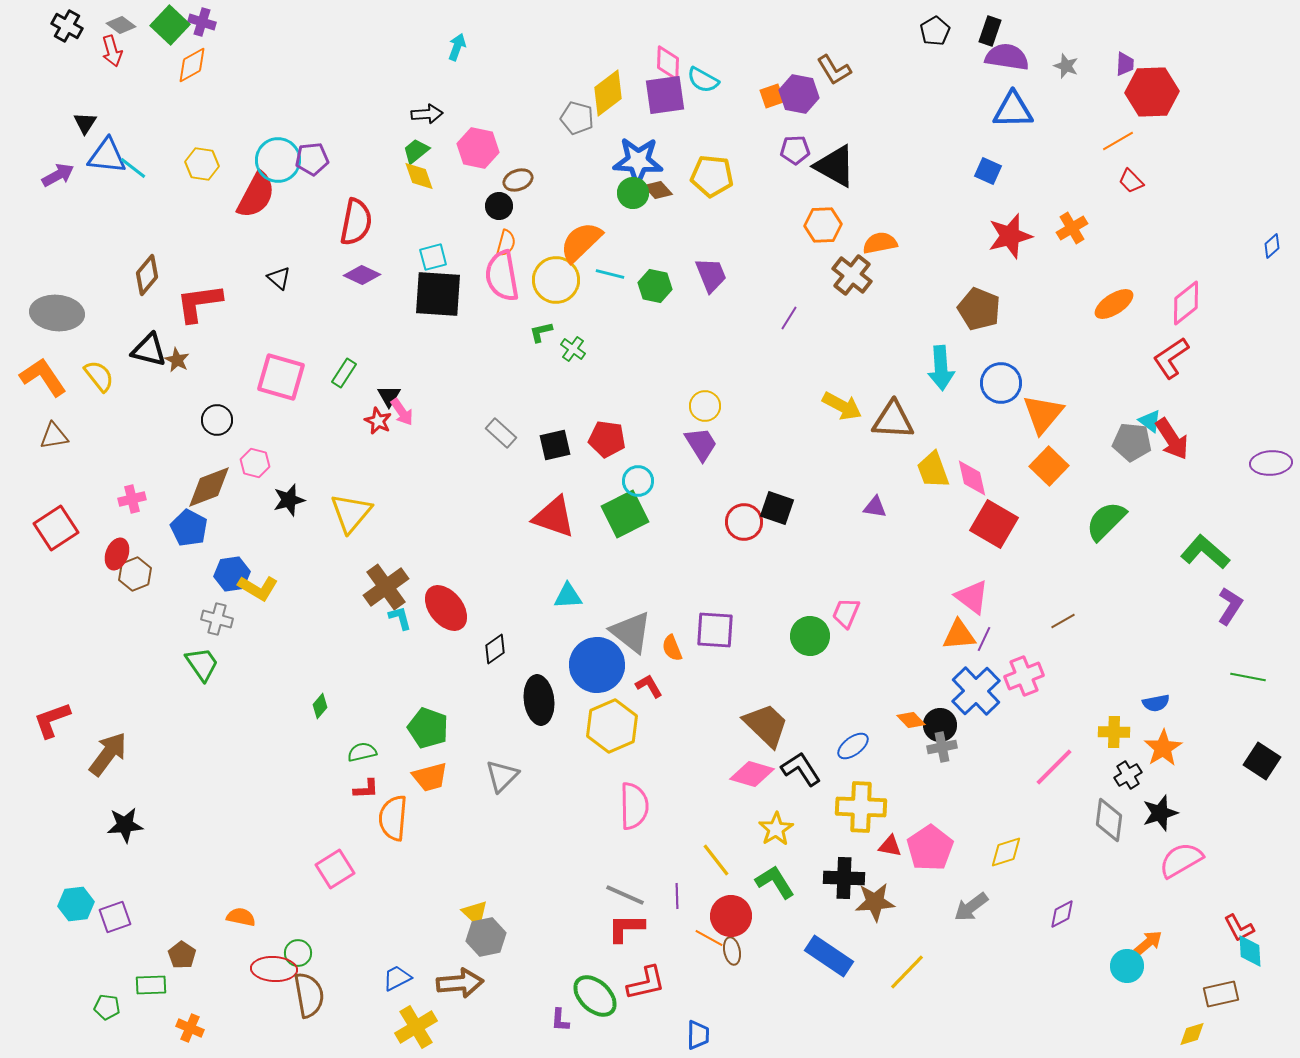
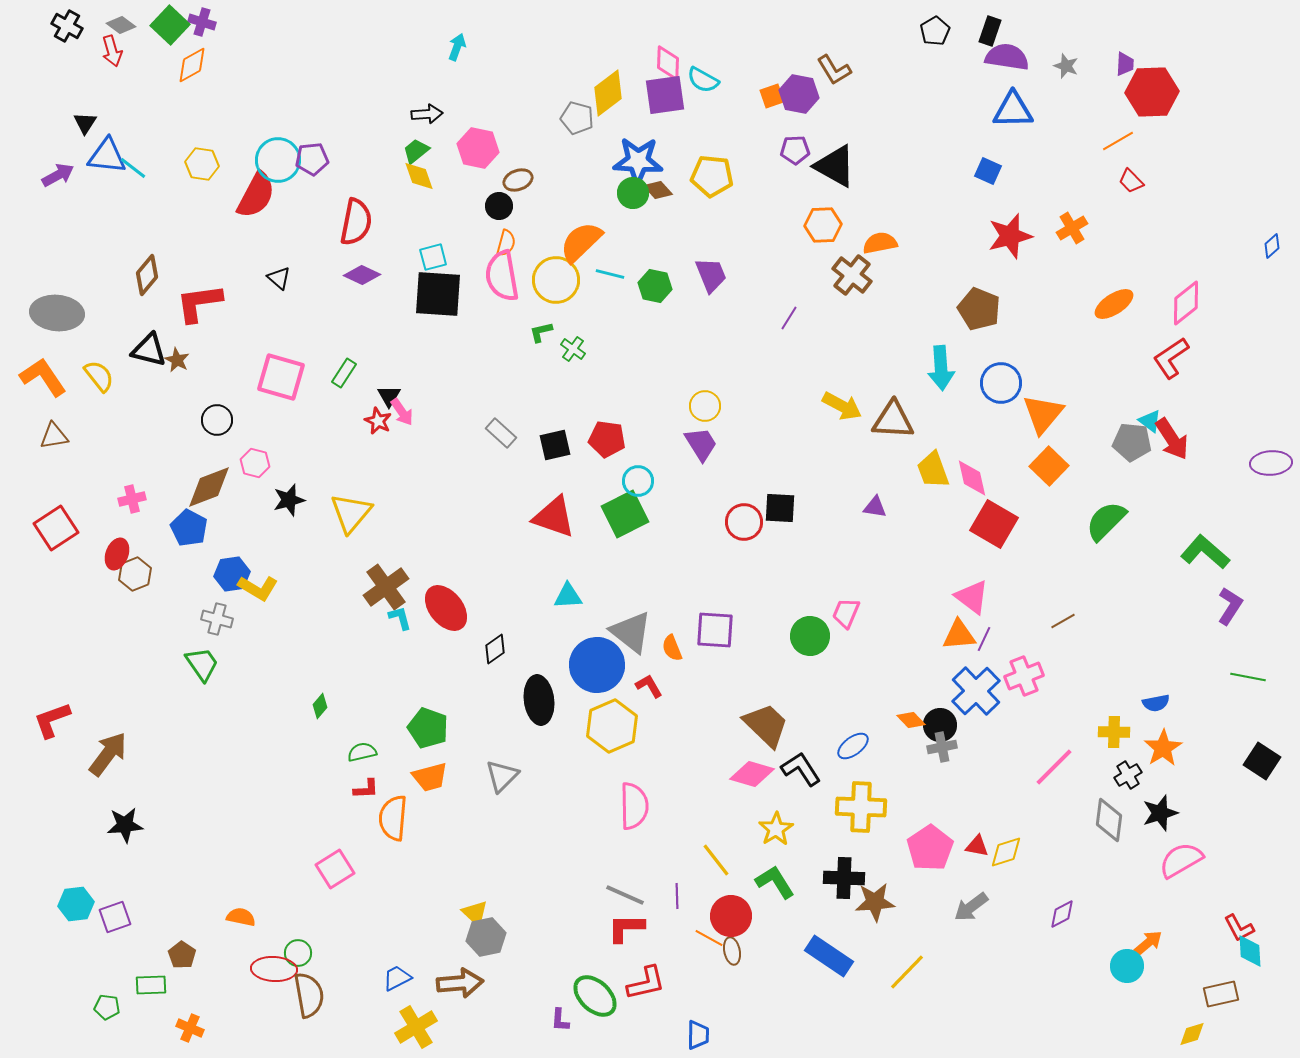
black square at (777, 508): moved 3 px right; rotated 16 degrees counterclockwise
red triangle at (890, 846): moved 87 px right
